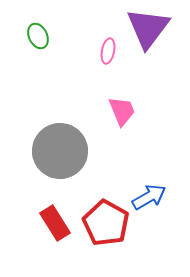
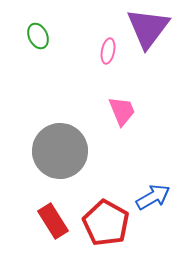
blue arrow: moved 4 px right
red rectangle: moved 2 px left, 2 px up
